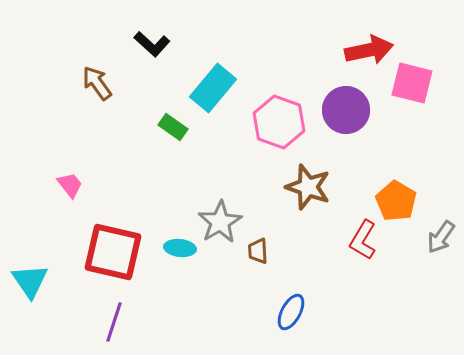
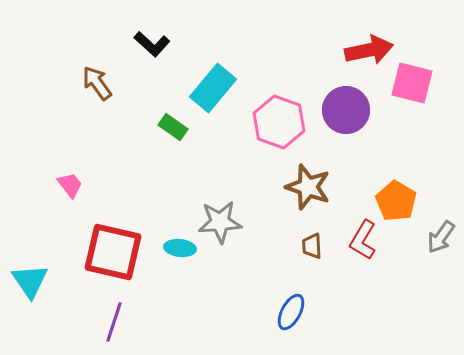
gray star: rotated 27 degrees clockwise
brown trapezoid: moved 54 px right, 5 px up
